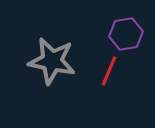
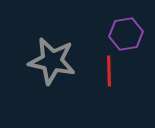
red line: rotated 24 degrees counterclockwise
